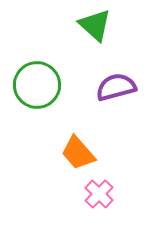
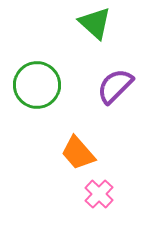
green triangle: moved 2 px up
purple semicircle: moved 1 px left, 1 px up; rotated 30 degrees counterclockwise
